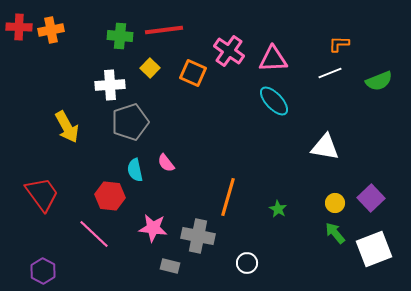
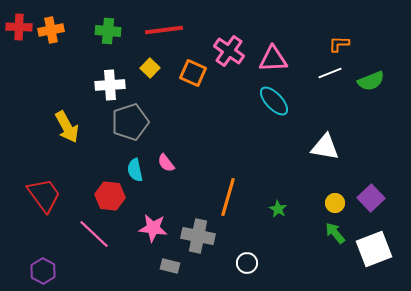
green cross: moved 12 px left, 5 px up
green semicircle: moved 8 px left
red trapezoid: moved 2 px right, 1 px down
